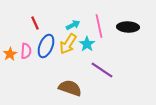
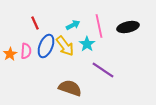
black ellipse: rotated 15 degrees counterclockwise
yellow arrow: moved 3 px left, 2 px down; rotated 70 degrees counterclockwise
purple line: moved 1 px right
